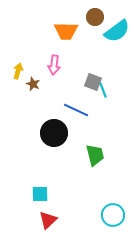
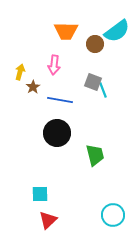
brown circle: moved 27 px down
yellow arrow: moved 2 px right, 1 px down
brown star: moved 3 px down; rotated 16 degrees clockwise
blue line: moved 16 px left, 10 px up; rotated 15 degrees counterclockwise
black circle: moved 3 px right
